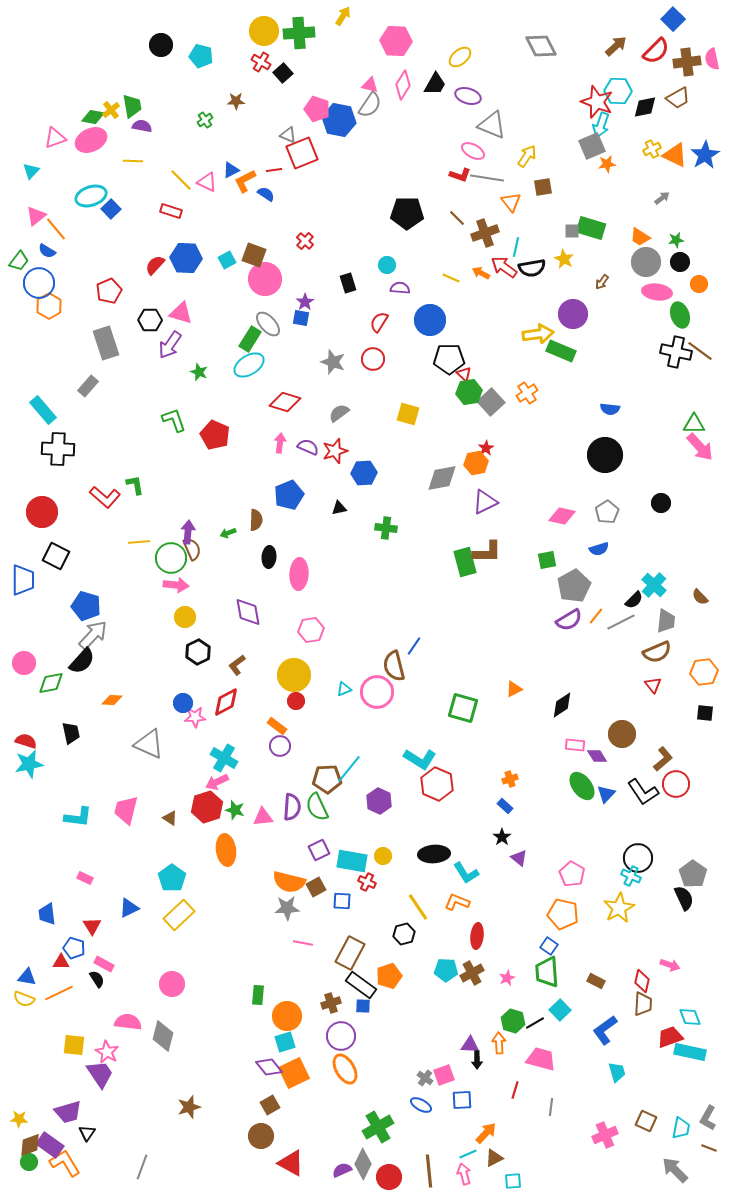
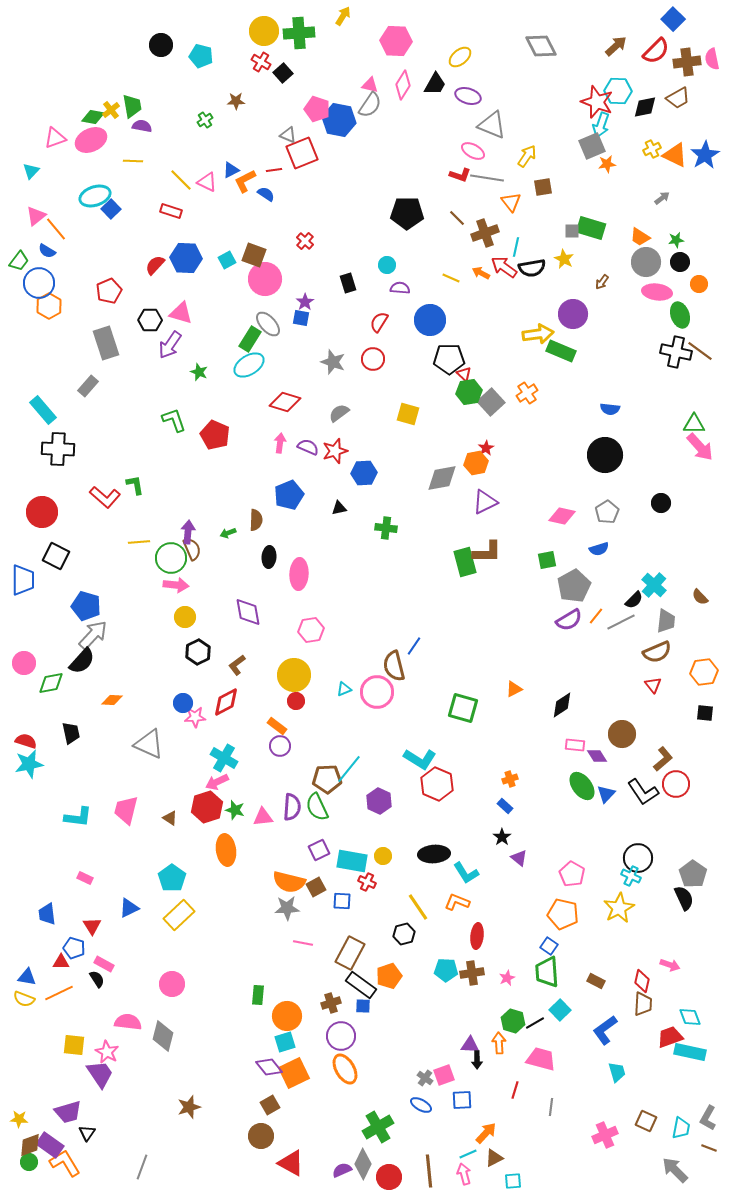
cyan ellipse at (91, 196): moved 4 px right
brown cross at (472, 973): rotated 20 degrees clockwise
